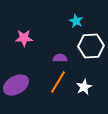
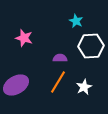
pink star: rotated 18 degrees clockwise
